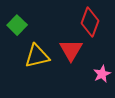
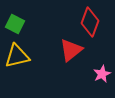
green square: moved 2 px left, 1 px up; rotated 18 degrees counterclockwise
red triangle: rotated 20 degrees clockwise
yellow triangle: moved 20 px left
